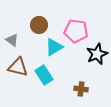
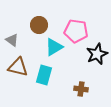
cyan rectangle: rotated 48 degrees clockwise
